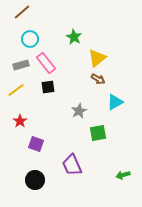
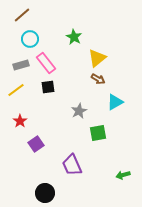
brown line: moved 3 px down
purple square: rotated 35 degrees clockwise
black circle: moved 10 px right, 13 px down
